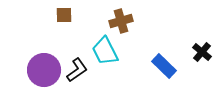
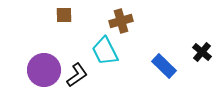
black L-shape: moved 5 px down
